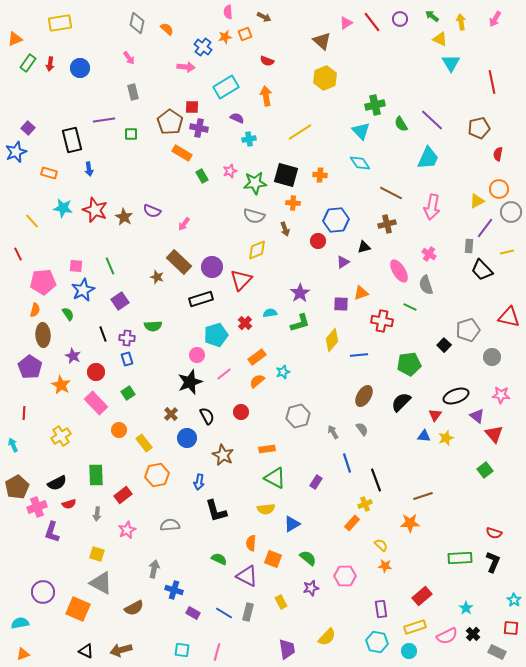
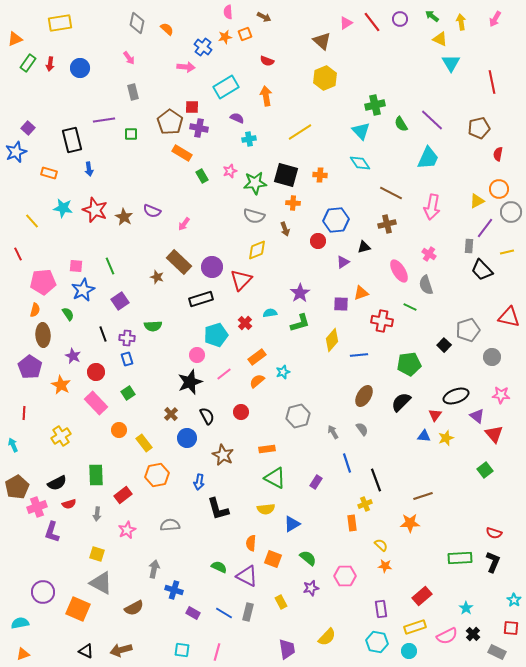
black L-shape at (216, 511): moved 2 px right, 2 px up
orange rectangle at (352, 523): rotated 49 degrees counterclockwise
green semicircle at (219, 559): moved 8 px down
